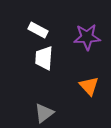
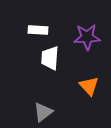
white rectangle: rotated 24 degrees counterclockwise
white trapezoid: moved 6 px right
gray triangle: moved 1 px left, 1 px up
